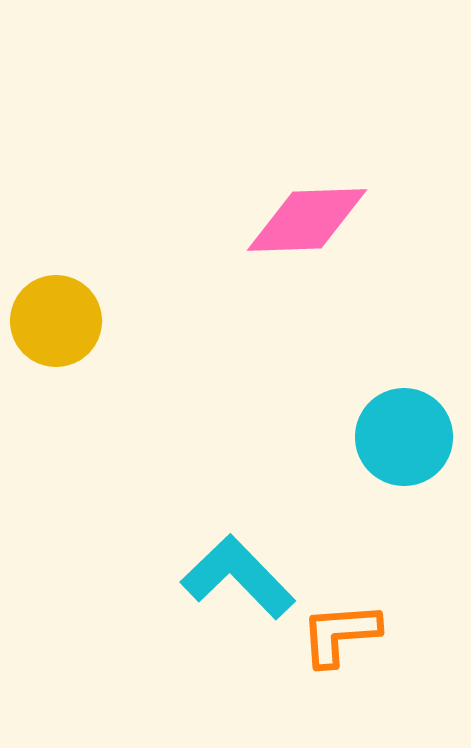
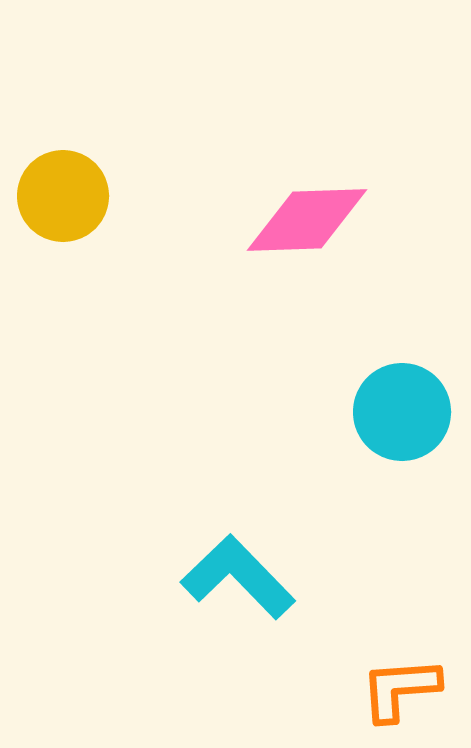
yellow circle: moved 7 px right, 125 px up
cyan circle: moved 2 px left, 25 px up
orange L-shape: moved 60 px right, 55 px down
